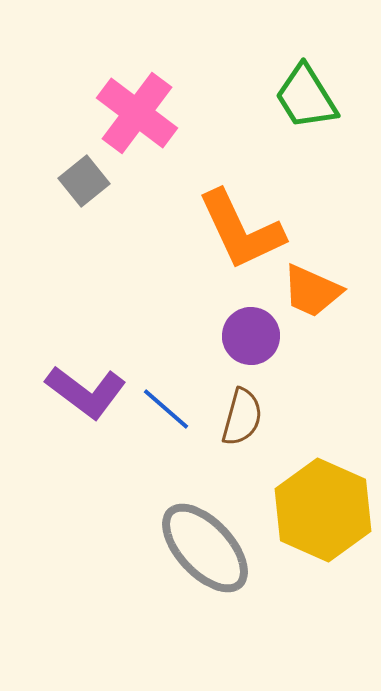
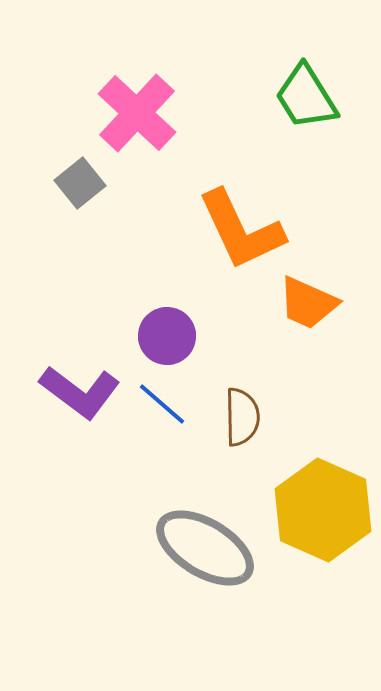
pink cross: rotated 6 degrees clockwise
gray square: moved 4 px left, 2 px down
orange trapezoid: moved 4 px left, 12 px down
purple circle: moved 84 px left
purple L-shape: moved 6 px left
blue line: moved 4 px left, 5 px up
brown semicircle: rotated 16 degrees counterclockwise
gray ellipse: rotated 16 degrees counterclockwise
